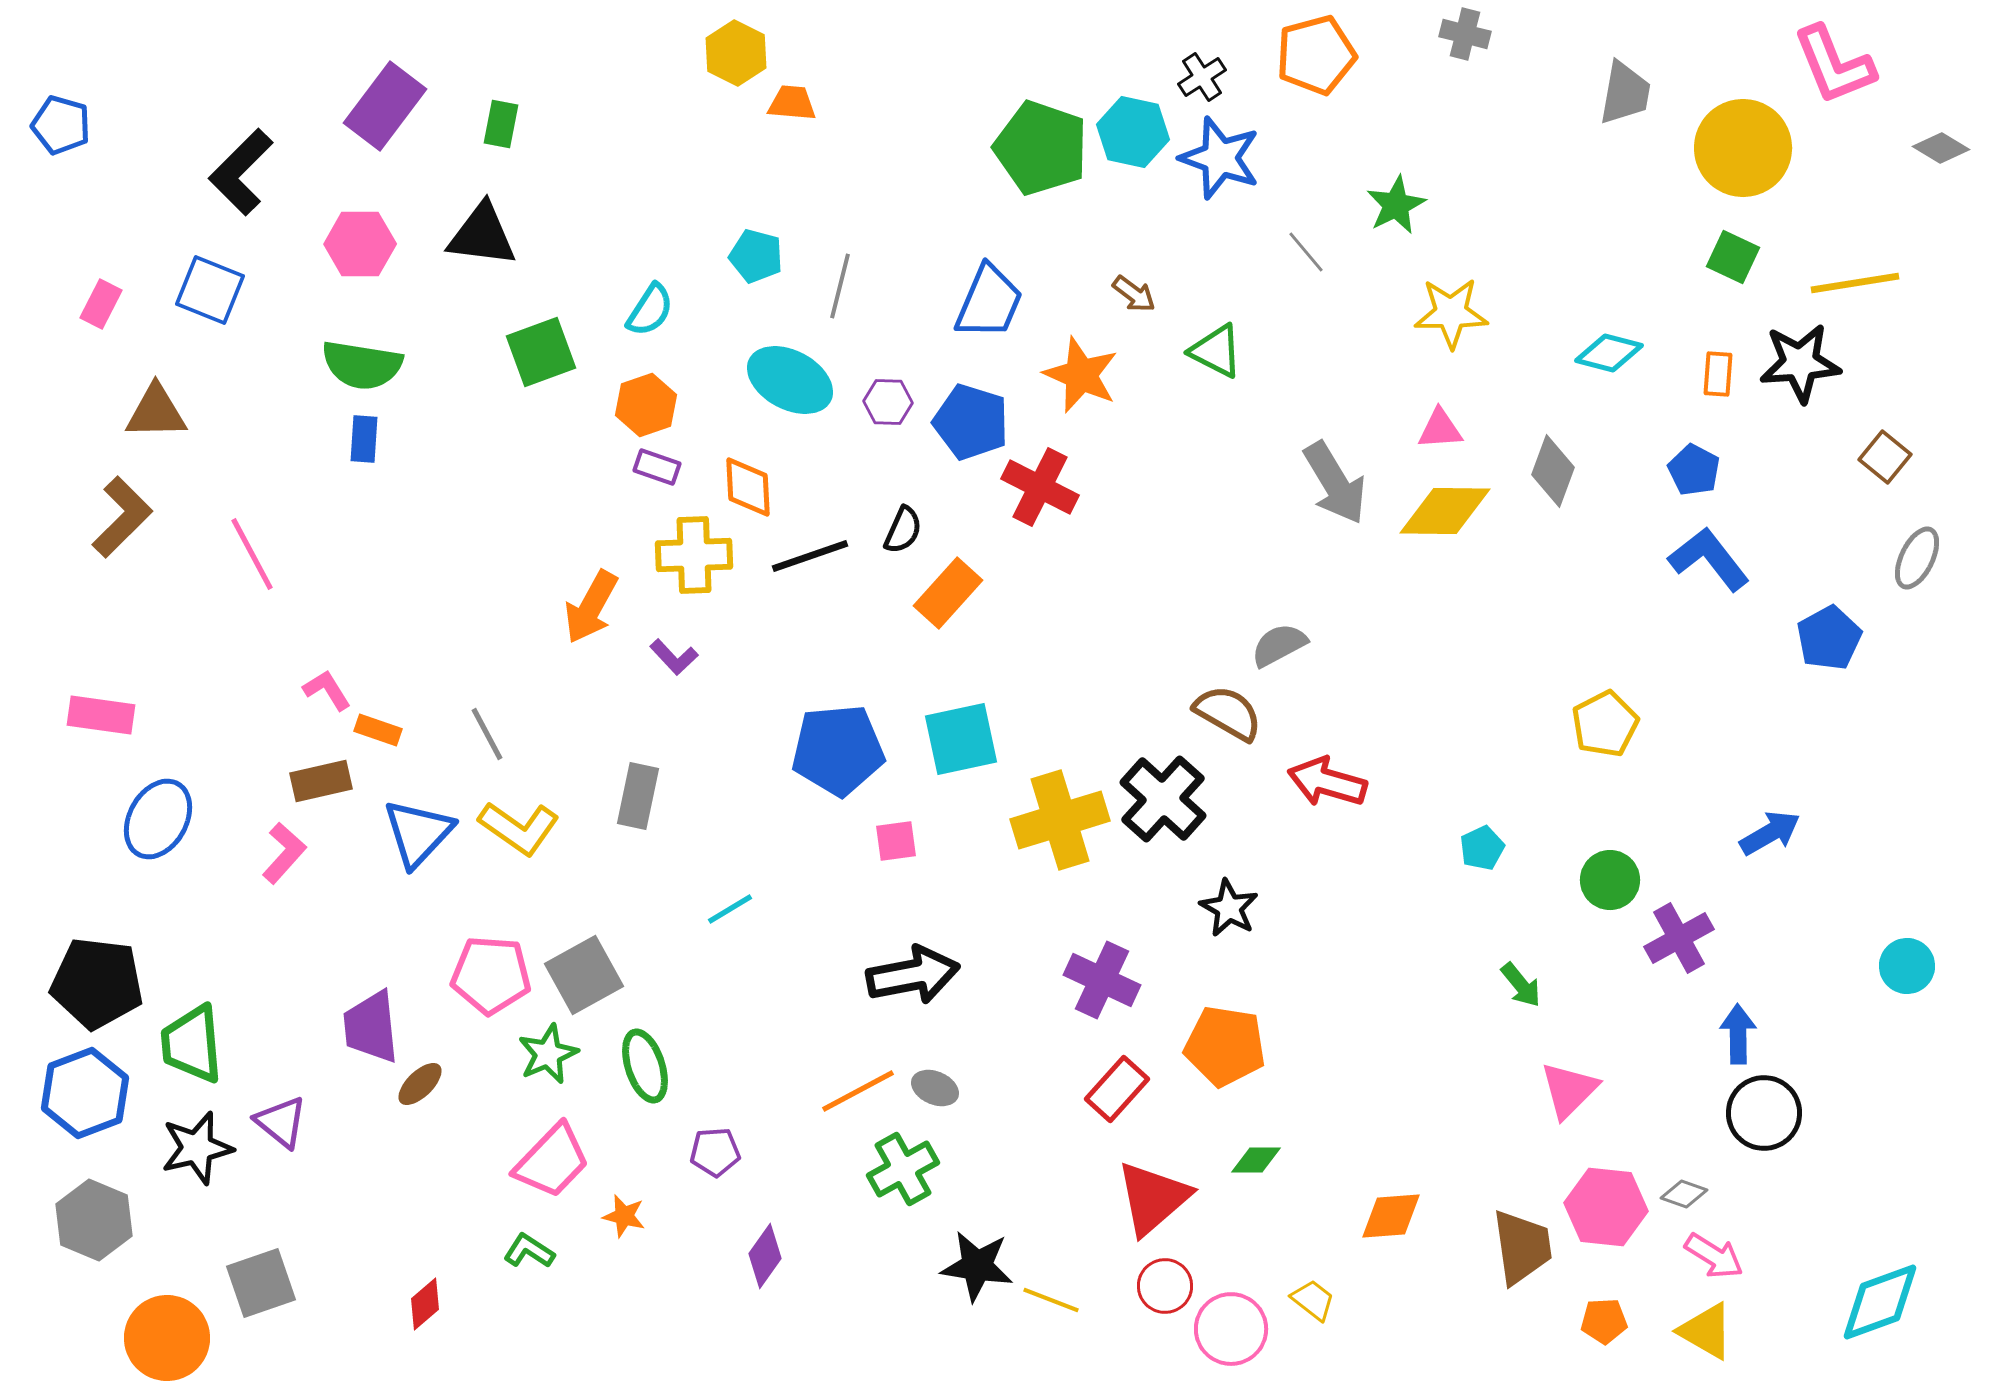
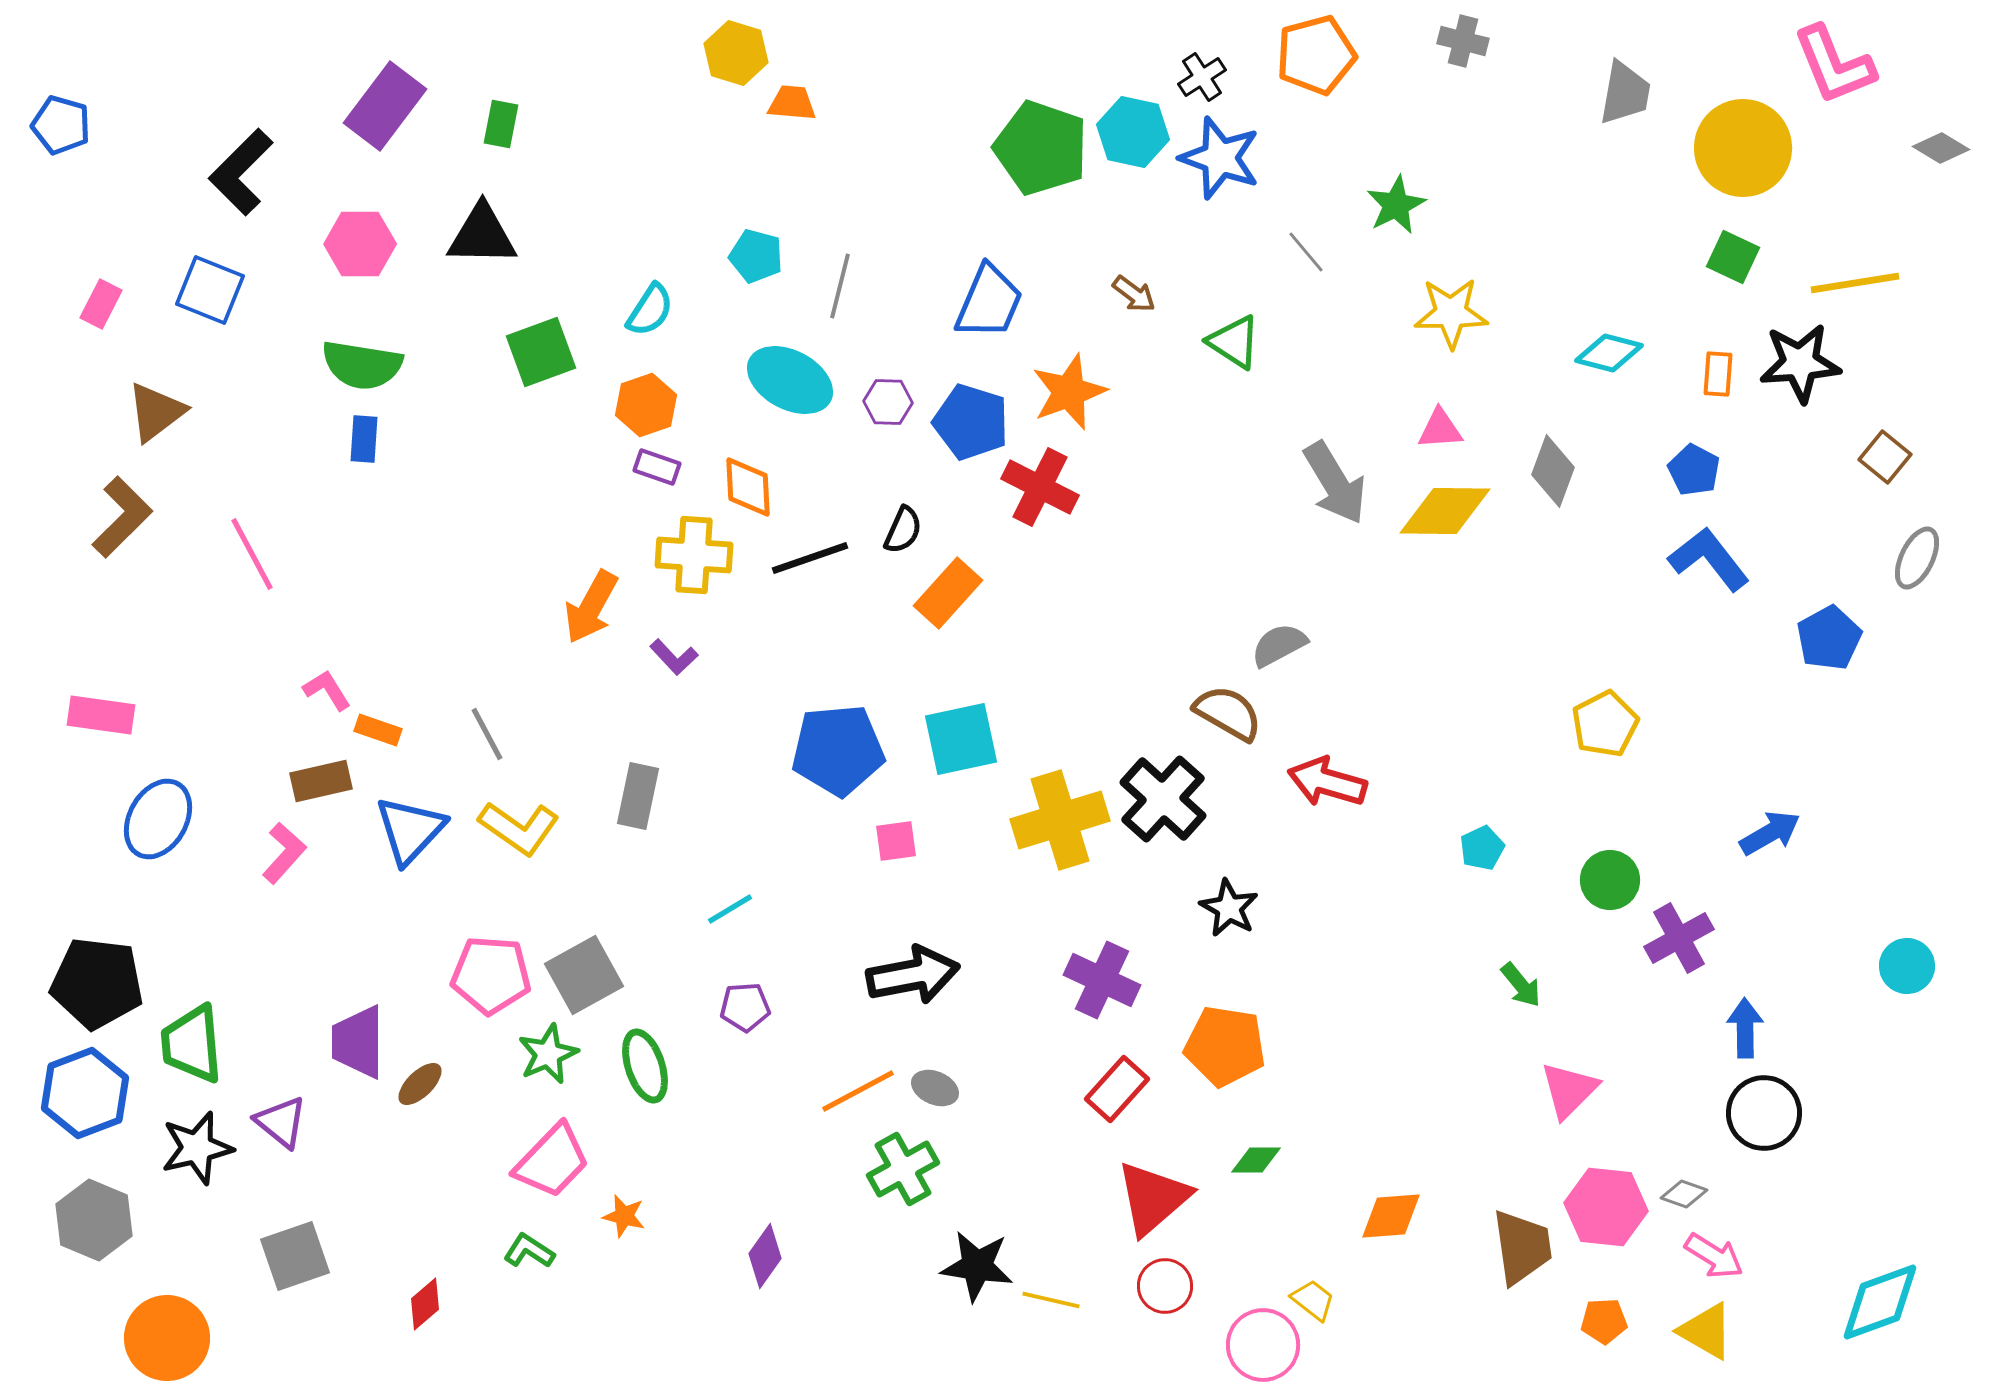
gray cross at (1465, 34): moved 2 px left, 7 px down
yellow hexagon at (736, 53): rotated 10 degrees counterclockwise
black triangle at (482, 235): rotated 6 degrees counterclockwise
green triangle at (1216, 351): moved 18 px right, 9 px up; rotated 6 degrees clockwise
orange star at (1081, 375): moved 12 px left, 17 px down; rotated 28 degrees clockwise
brown triangle at (156, 412): rotated 36 degrees counterclockwise
yellow cross at (694, 555): rotated 6 degrees clockwise
black line at (810, 556): moved 2 px down
blue triangle at (418, 833): moved 8 px left, 3 px up
purple trapezoid at (371, 1027): moved 13 px left, 15 px down; rotated 6 degrees clockwise
blue arrow at (1738, 1034): moved 7 px right, 6 px up
purple pentagon at (715, 1152): moved 30 px right, 145 px up
gray square at (261, 1283): moved 34 px right, 27 px up
yellow line at (1051, 1300): rotated 8 degrees counterclockwise
pink circle at (1231, 1329): moved 32 px right, 16 px down
